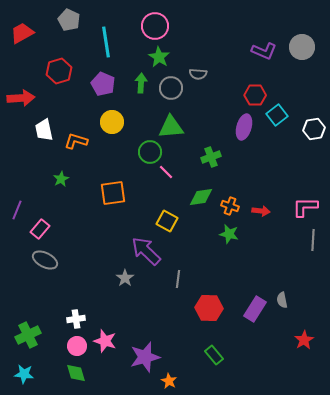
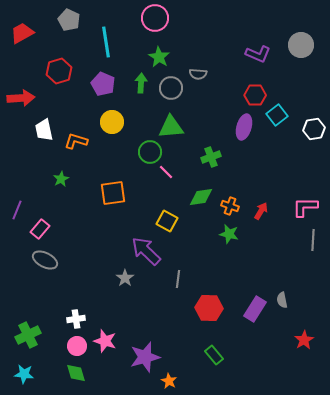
pink circle at (155, 26): moved 8 px up
gray circle at (302, 47): moved 1 px left, 2 px up
purple L-shape at (264, 51): moved 6 px left, 3 px down
red arrow at (261, 211): rotated 66 degrees counterclockwise
